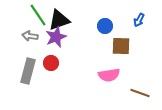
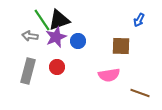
green line: moved 4 px right, 5 px down
blue circle: moved 27 px left, 15 px down
red circle: moved 6 px right, 4 px down
